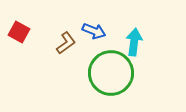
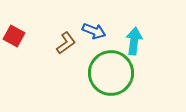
red square: moved 5 px left, 4 px down
cyan arrow: moved 1 px up
